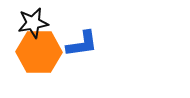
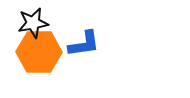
blue L-shape: moved 2 px right
